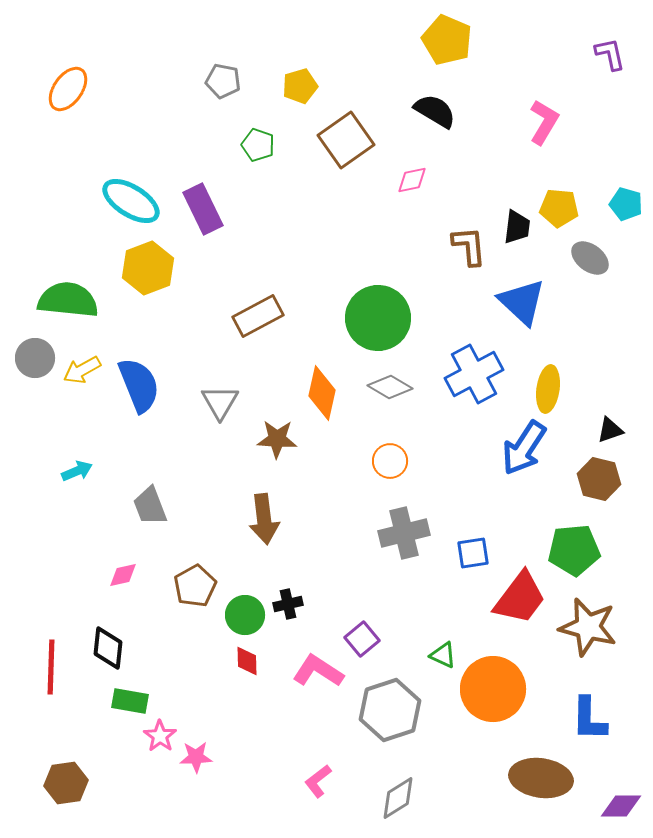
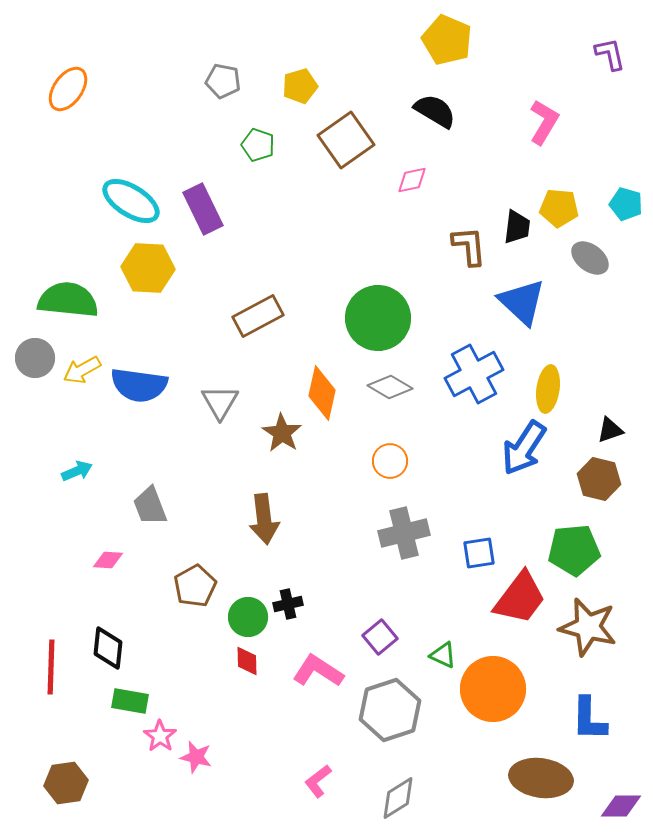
yellow hexagon at (148, 268): rotated 24 degrees clockwise
blue semicircle at (139, 385): rotated 120 degrees clockwise
brown star at (277, 439): moved 5 px right, 6 px up; rotated 30 degrees clockwise
blue square at (473, 553): moved 6 px right
pink diamond at (123, 575): moved 15 px left, 15 px up; rotated 16 degrees clockwise
green circle at (245, 615): moved 3 px right, 2 px down
purple square at (362, 639): moved 18 px right, 2 px up
pink star at (196, 757): rotated 16 degrees clockwise
